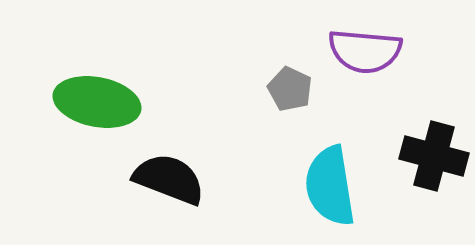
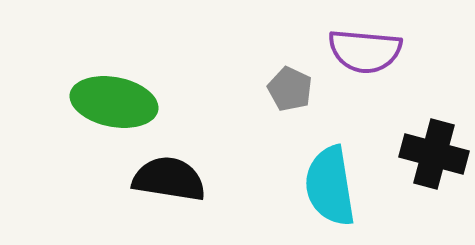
green ellipse: moved 17 px right
black cross: moved 2 px up
black semicircle: rotated 12 degrees counterclockwise
